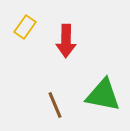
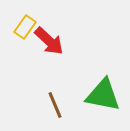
red arrow: moved 17 px left; rotated 48 degrees counterclockwise
